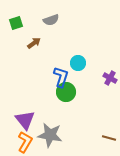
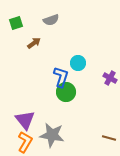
gray star: moved 2 px right
